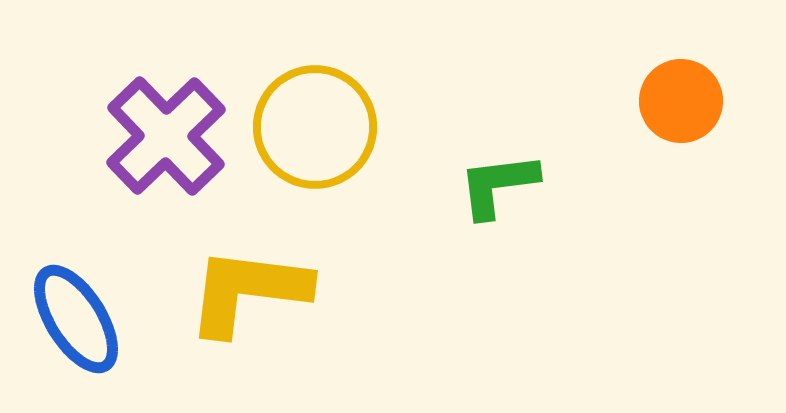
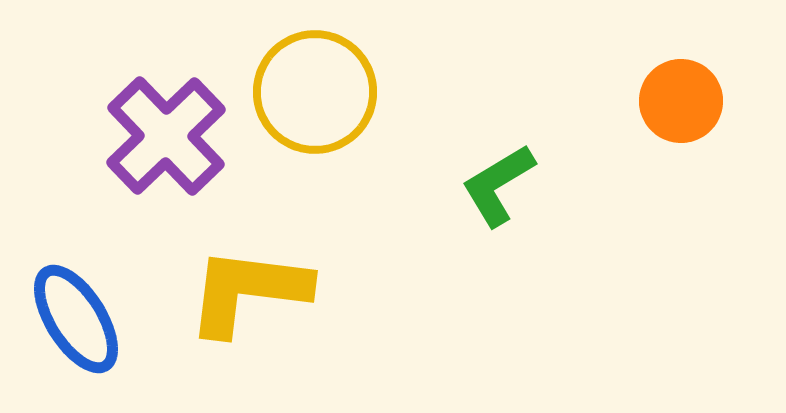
yellow circle: moved 35 px up
green L-shape: rotated 24 degrees counterclockwise
